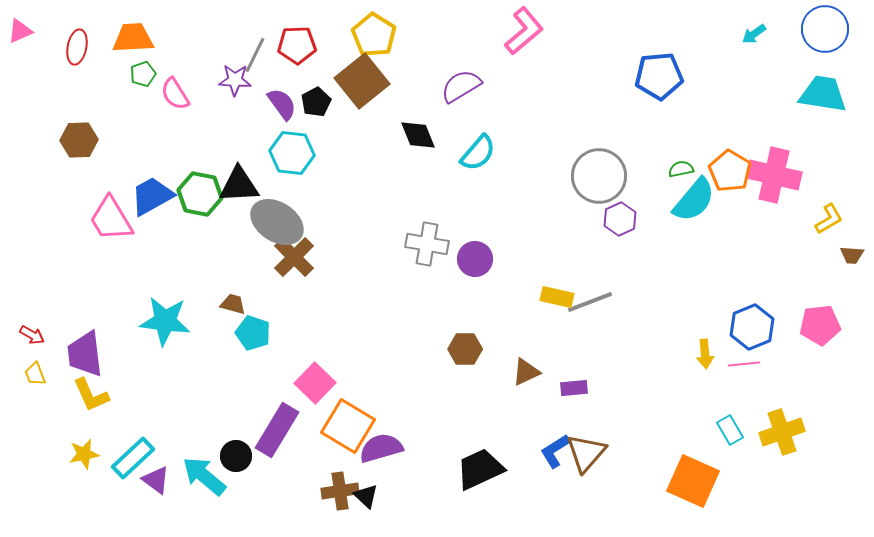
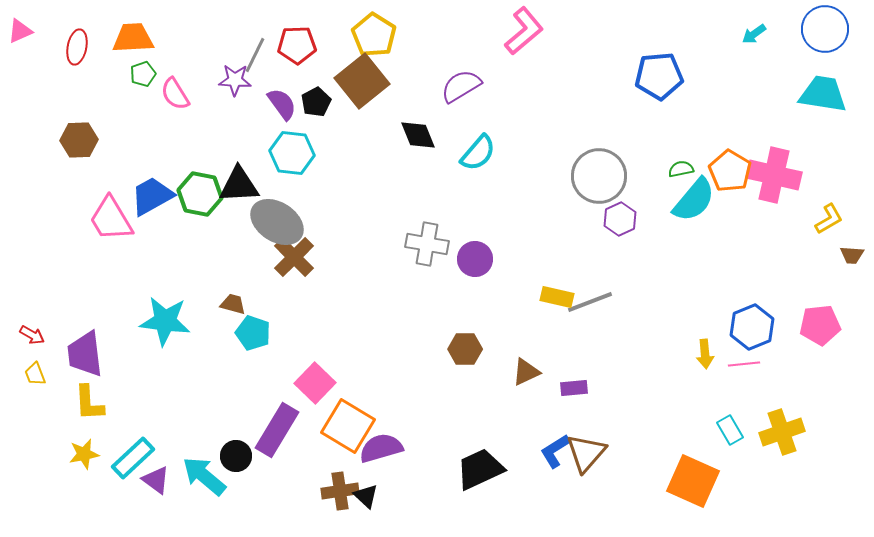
yellow L-shape at (91, 395): moved 2 px left, 8 px down; rotated 21 degrees clockwise
